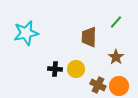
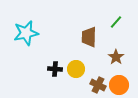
orange circle: moved 1 px up
